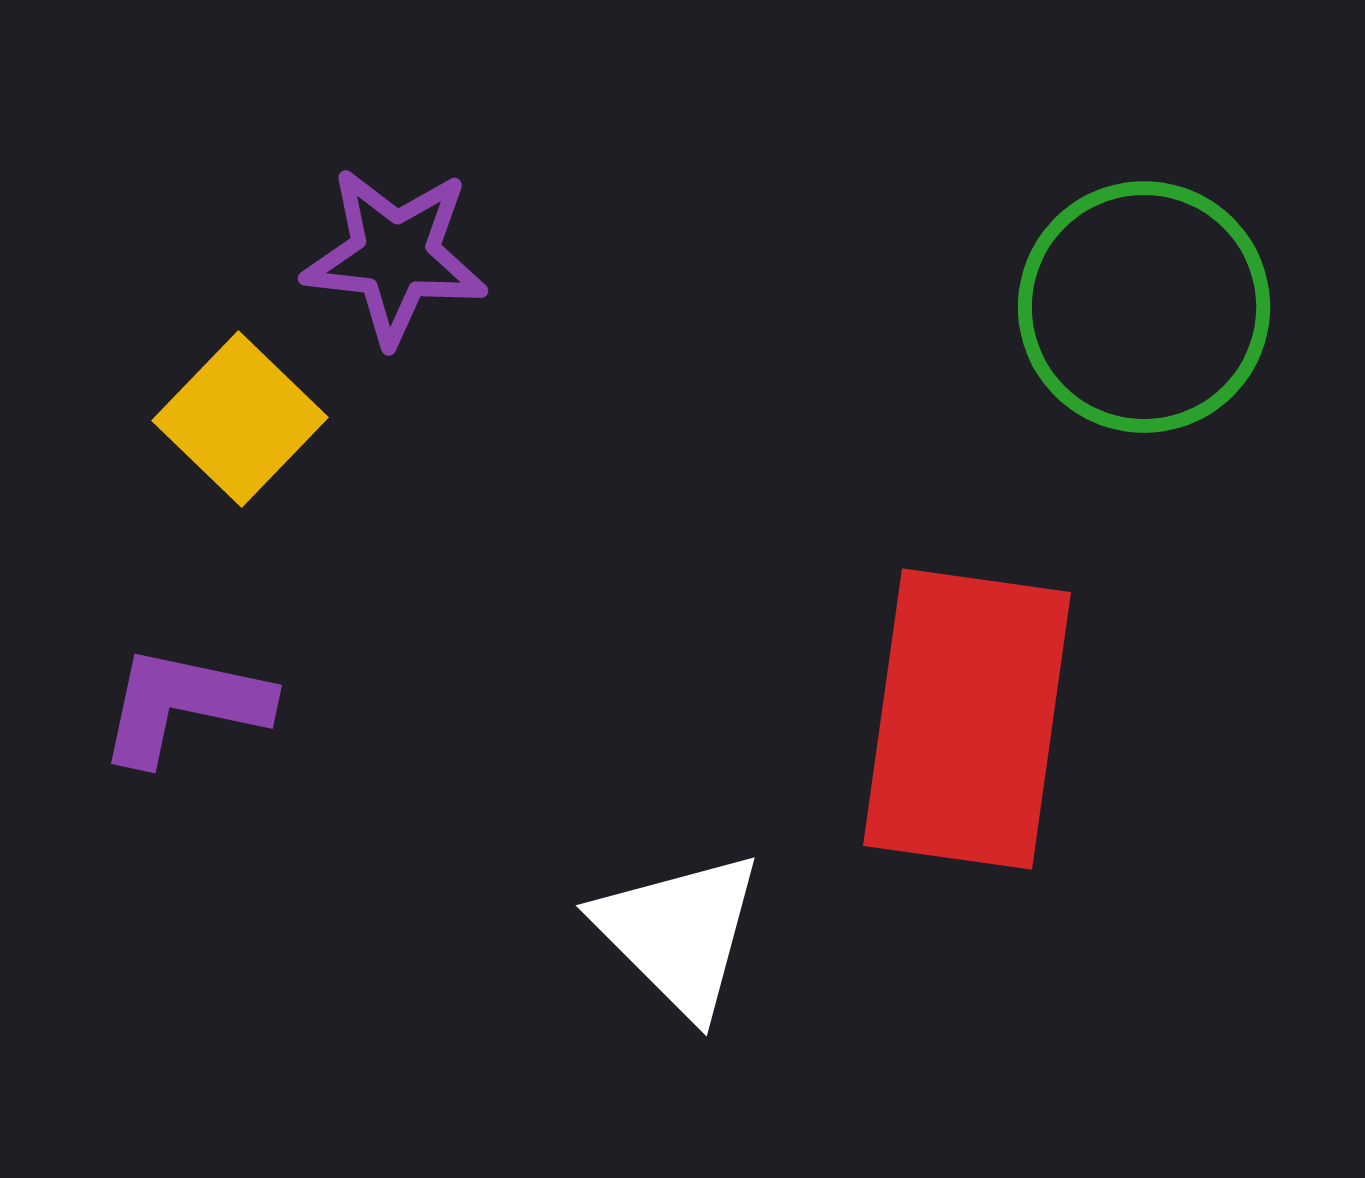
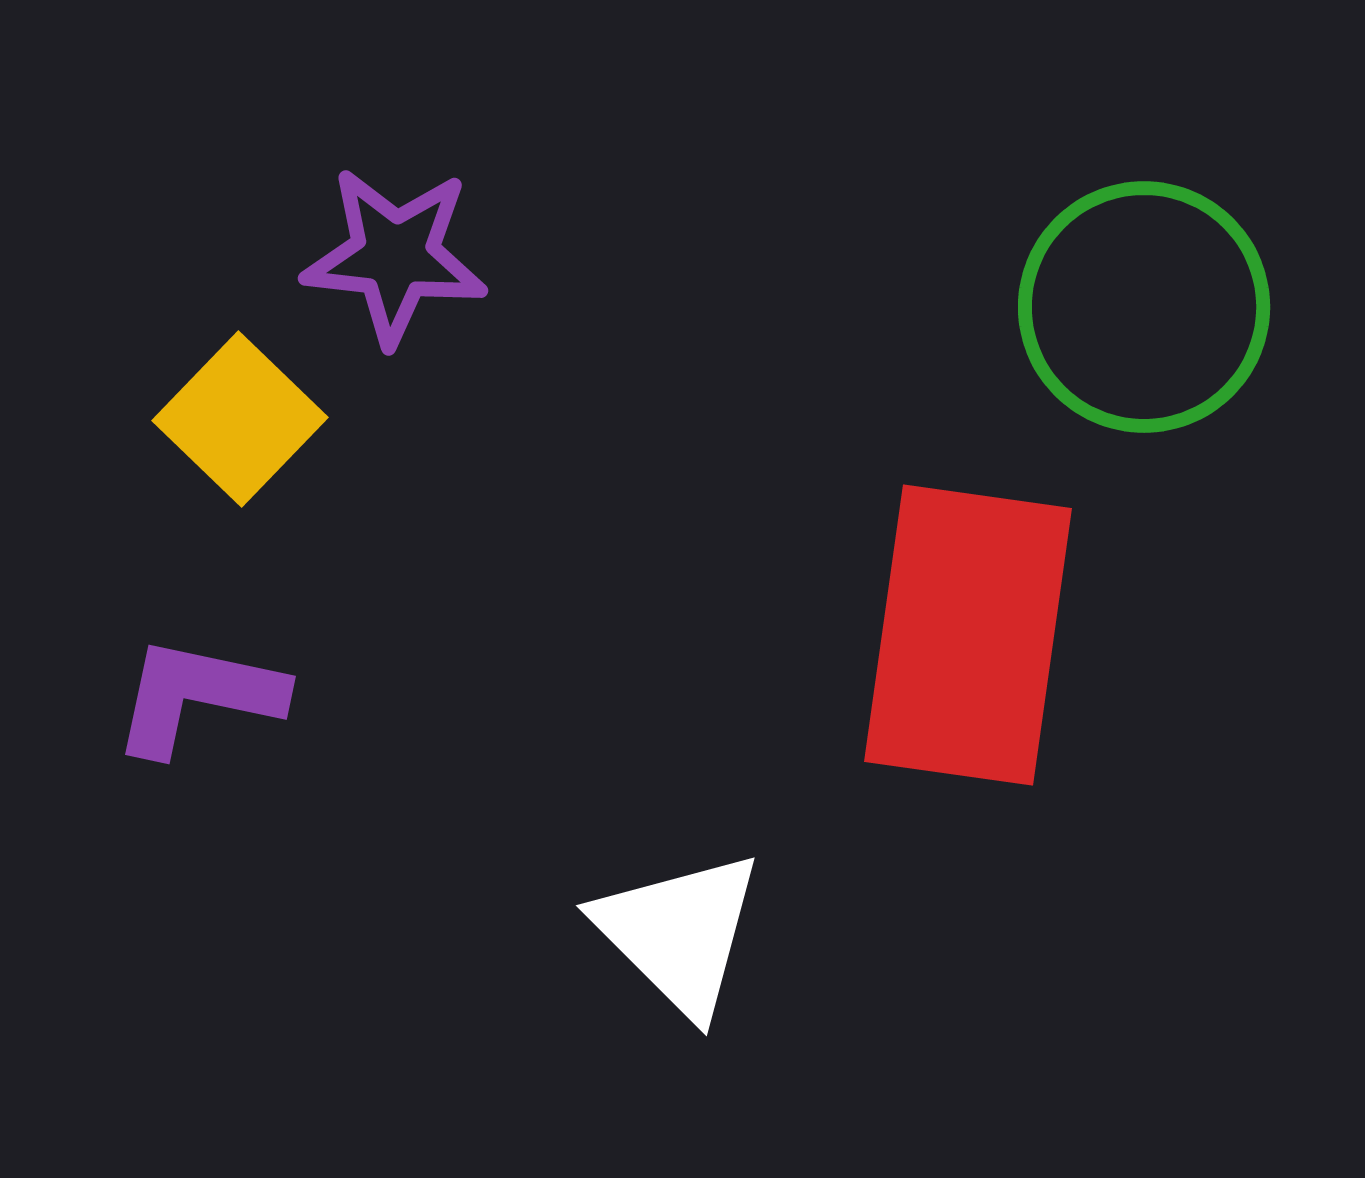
purple L-shape: moved 14 px right, 9 px up
red rectangle: moved 1 px right, 84 px up
